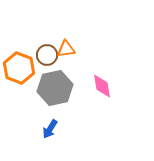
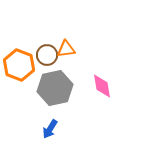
orange hexagon: moved 3 px up
